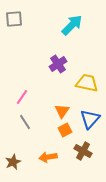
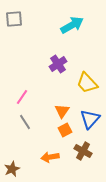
cyan arrow: rotated 15 degrees clockwise
yellow trapezoid: rotated 145 degrees counterclockwise
orange arrow: moved 2 px right
brown star: moved 1 px left, 7 px down
